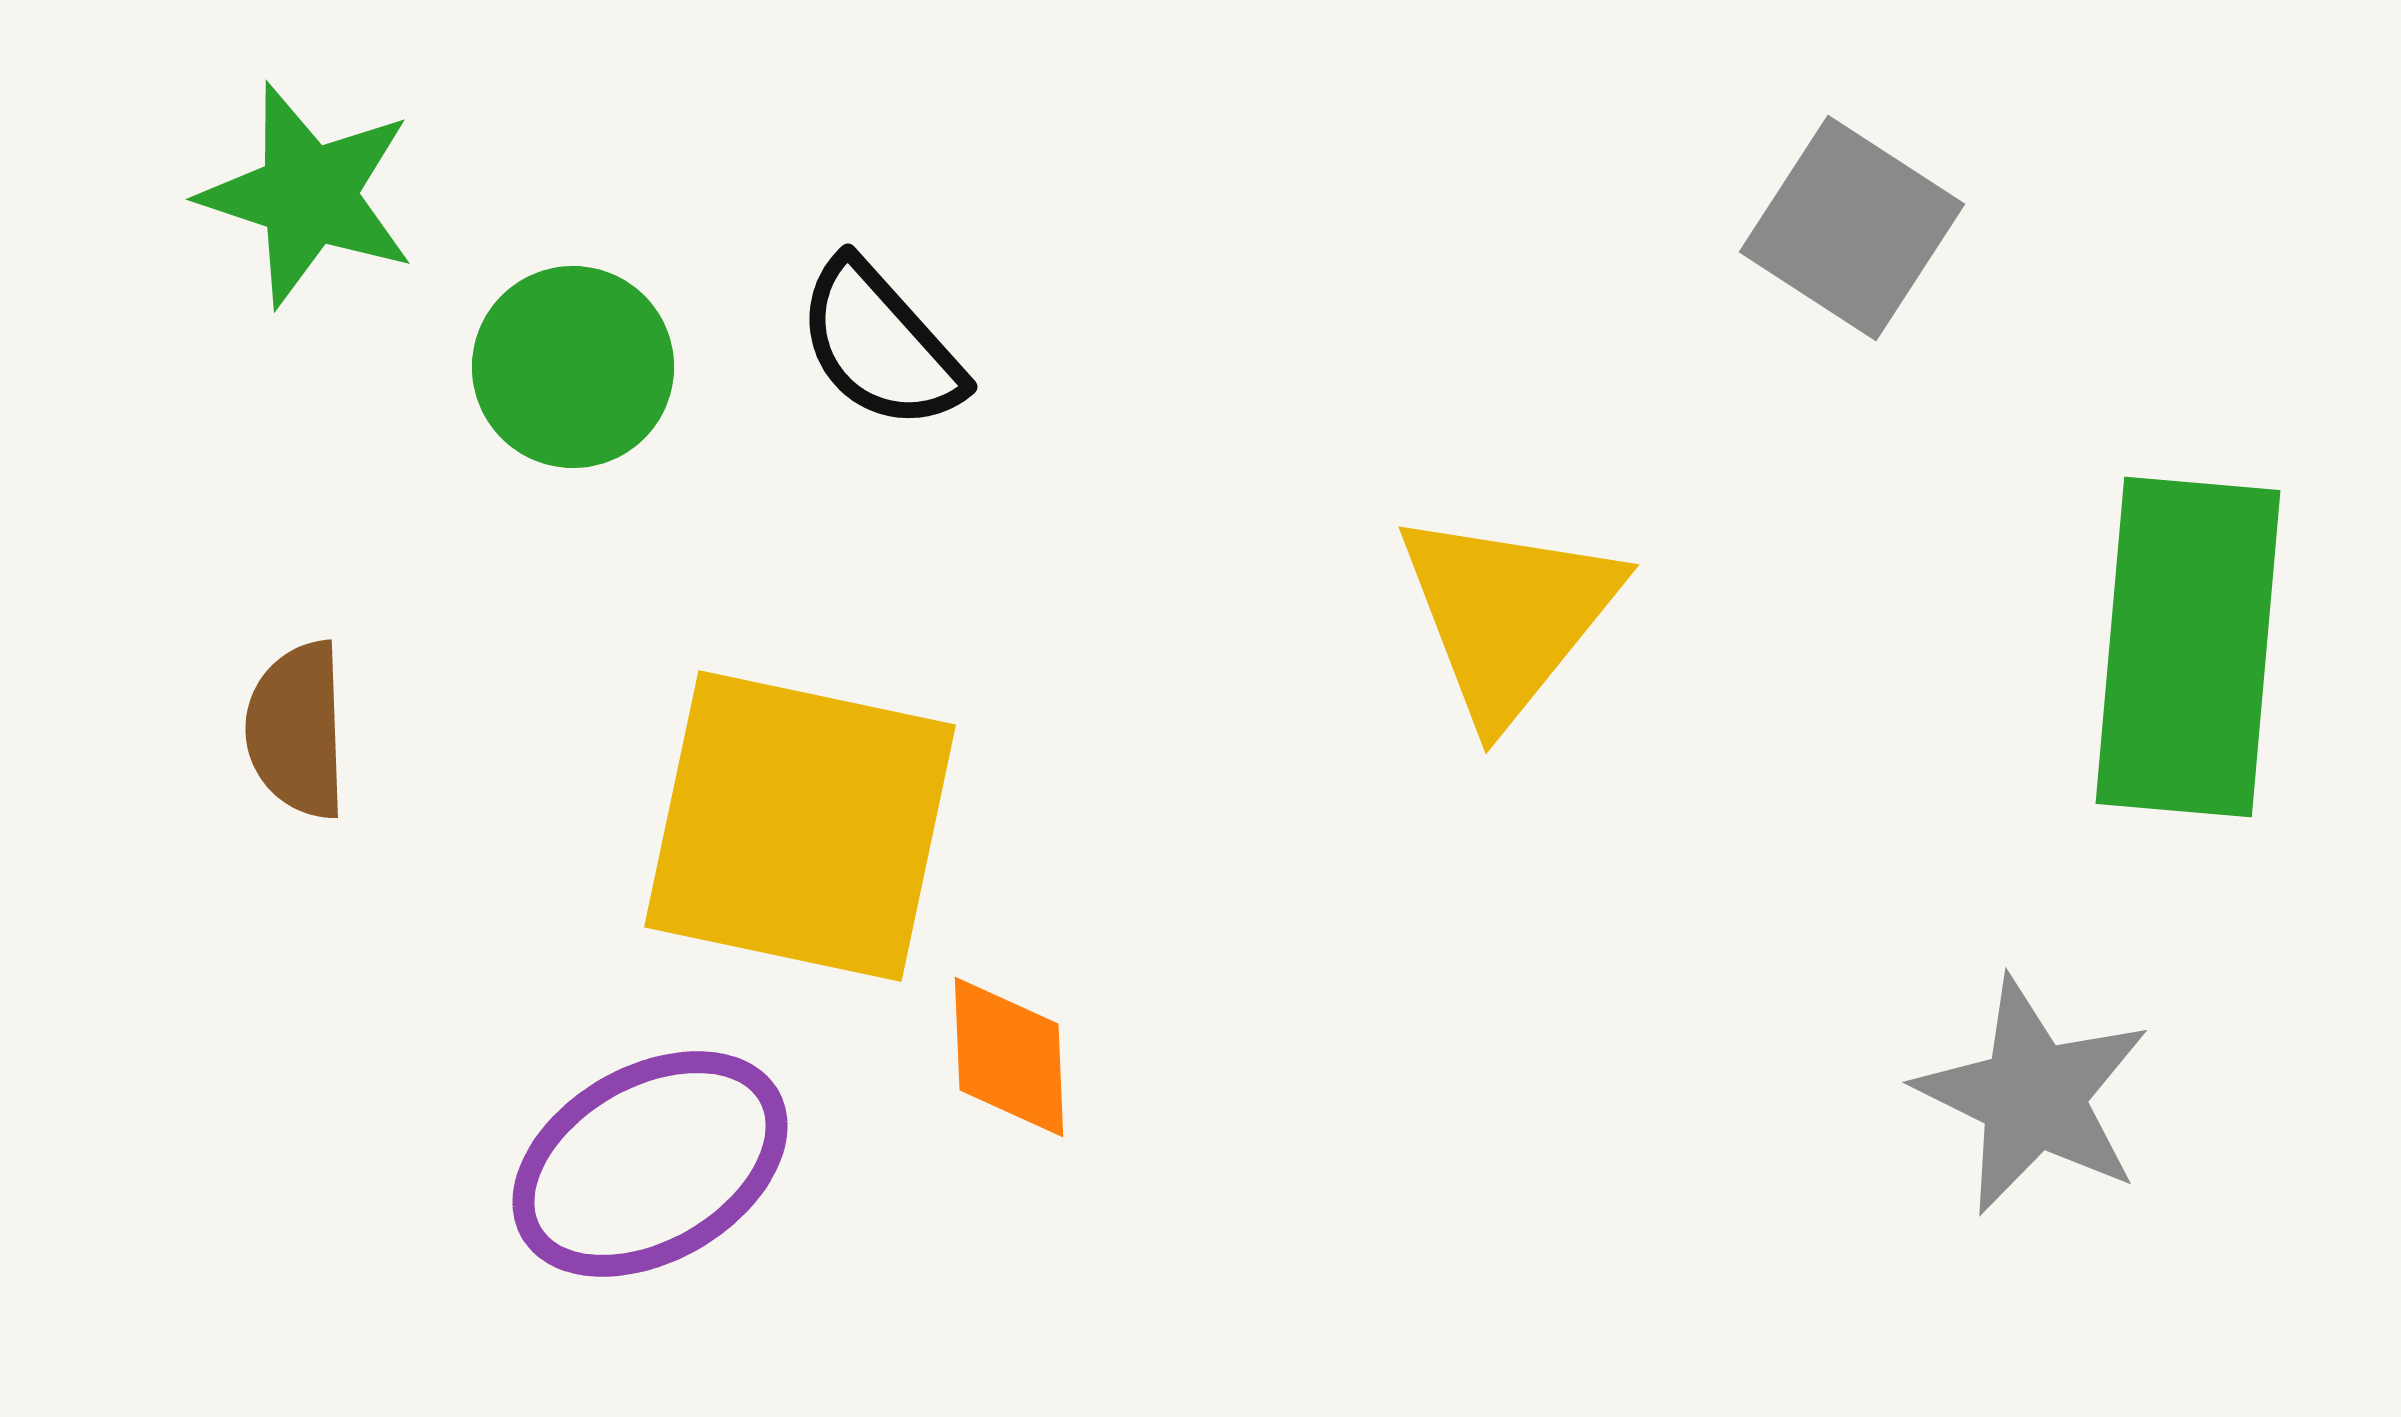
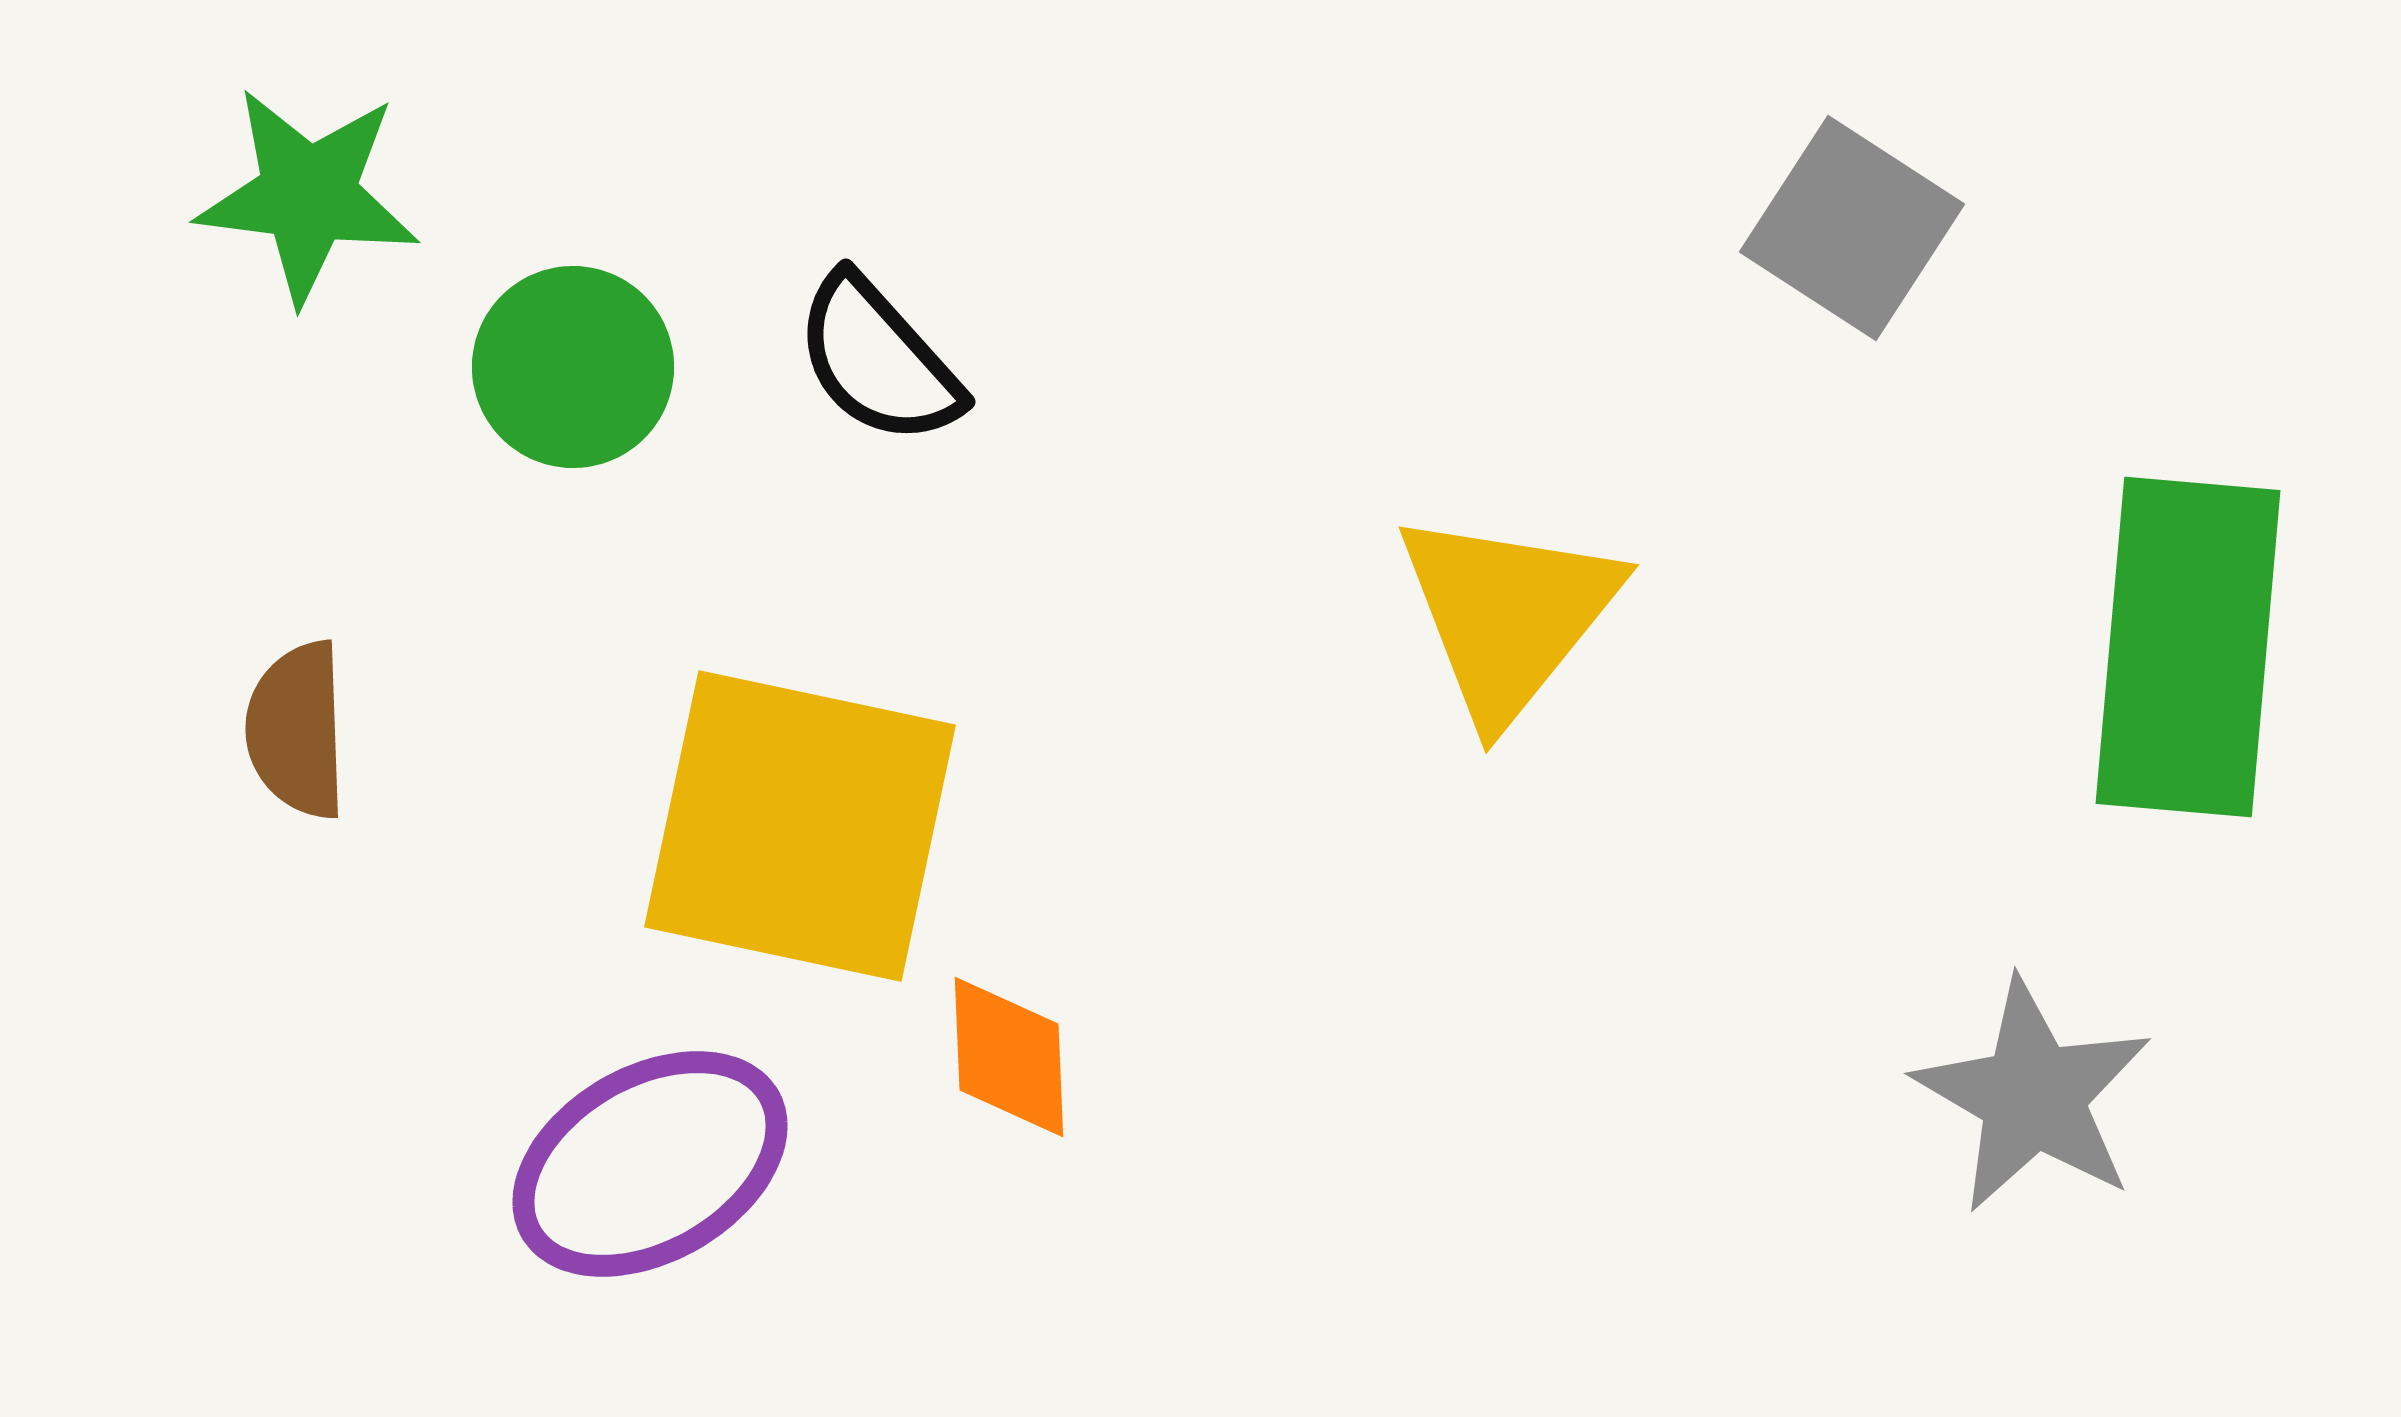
green star: rotated 11 degrees counterclockwise
black semicircle: moved 2 px left, 15 px down
gray star: rotated 4 degrees clockwise
